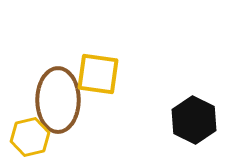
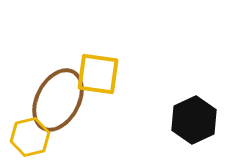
brown ellipse: rotated 28 degrees clockwise
black hexagon: rotated 9 degrees clockwise
